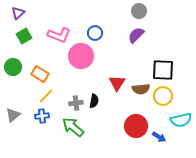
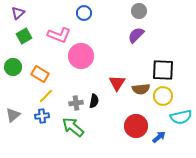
blue circle: moved 11 px left, 20 px up
cyan semicircle: moved 3 px up
blue arrow: rotated 72 degrees counterclockwise
